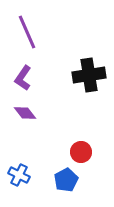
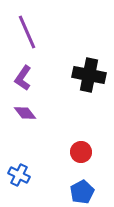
black cross: rotated 20 degrees clockwise
blue pentagon: moved 16 px right, 12 px down
